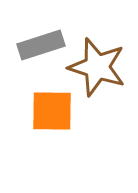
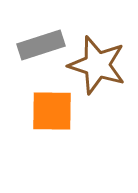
brown star: moved 2 px up
